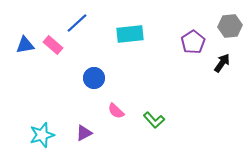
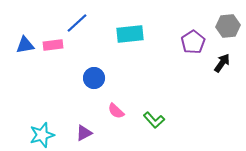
gray hexagon: moved 2 px left
pink rectangle: rotated 48 degrees counterclockwise
